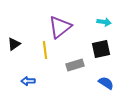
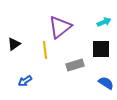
cyan arrow: rotated 32 degrees counterclockwise
black square: rotated 12 degrees clockwise
blue arrow: moved 3 px left; rotated 32 degrees counterclockwise
